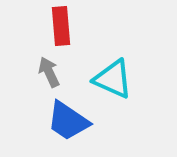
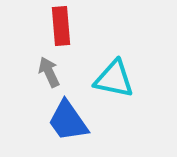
cyan triangle: moved 1 px right; rotated 12 degrees counterclockwise
blue trapezoid: rotated 21 degrees clockwise
